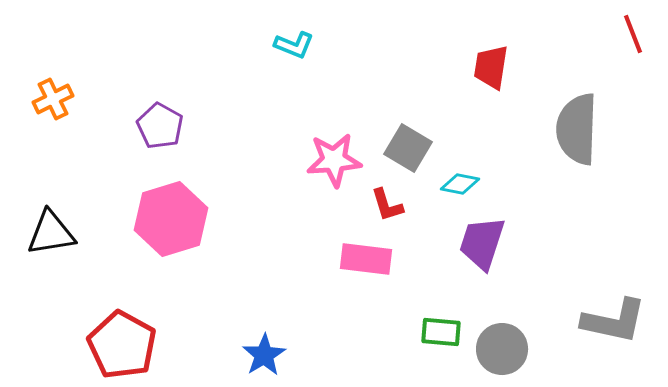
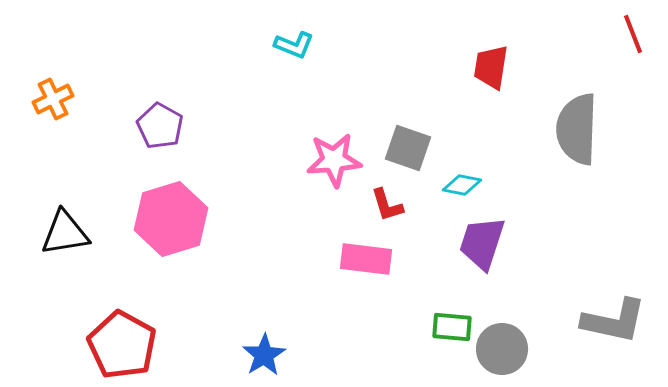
gray square: rotated 12 degrees counterclockwise
cyan diamond: moved 2 px right, 1 px down
black triangle: moved 14 px right
green rectangle: moved 11 px right, 5 px up
